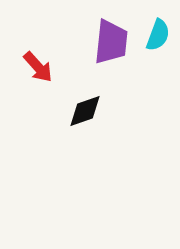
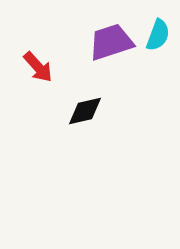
purple trapezoid: rotated 114 degrees counterclockwise
black diamond: rotated 6 degrees clockwise
